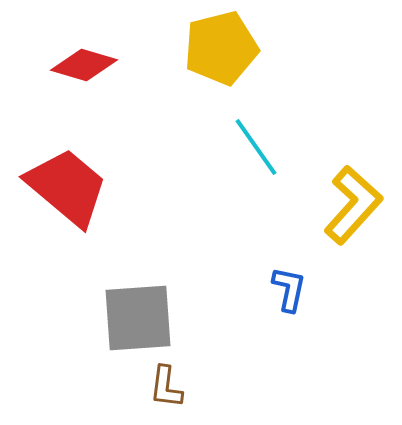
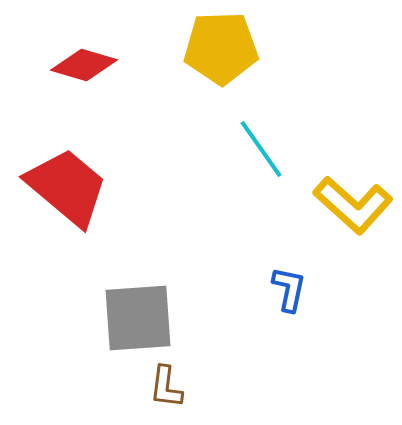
yellow pentagon: rotated 12 degrees clockwise
cyan line: moved 5 px right, 2 px down
yellow L-shape: rotated 90 degrees clockwise
